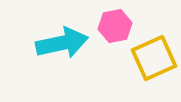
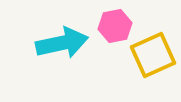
yellow square: moved 1 px left, 3 px up
